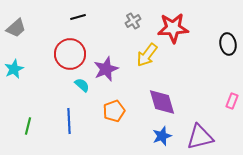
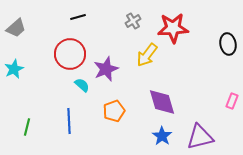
green line: moved 1 px left, 1 px down
blue star: rotated 18 degrees counterclockwise
